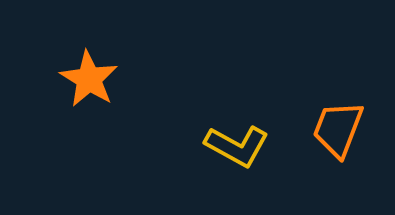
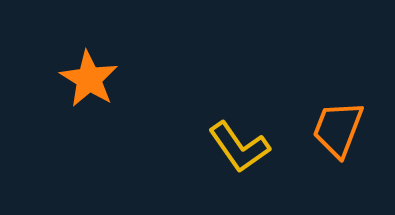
yellow L-shape: moved 2 px right, 1 px down; rotated 26 degrees clockwise
